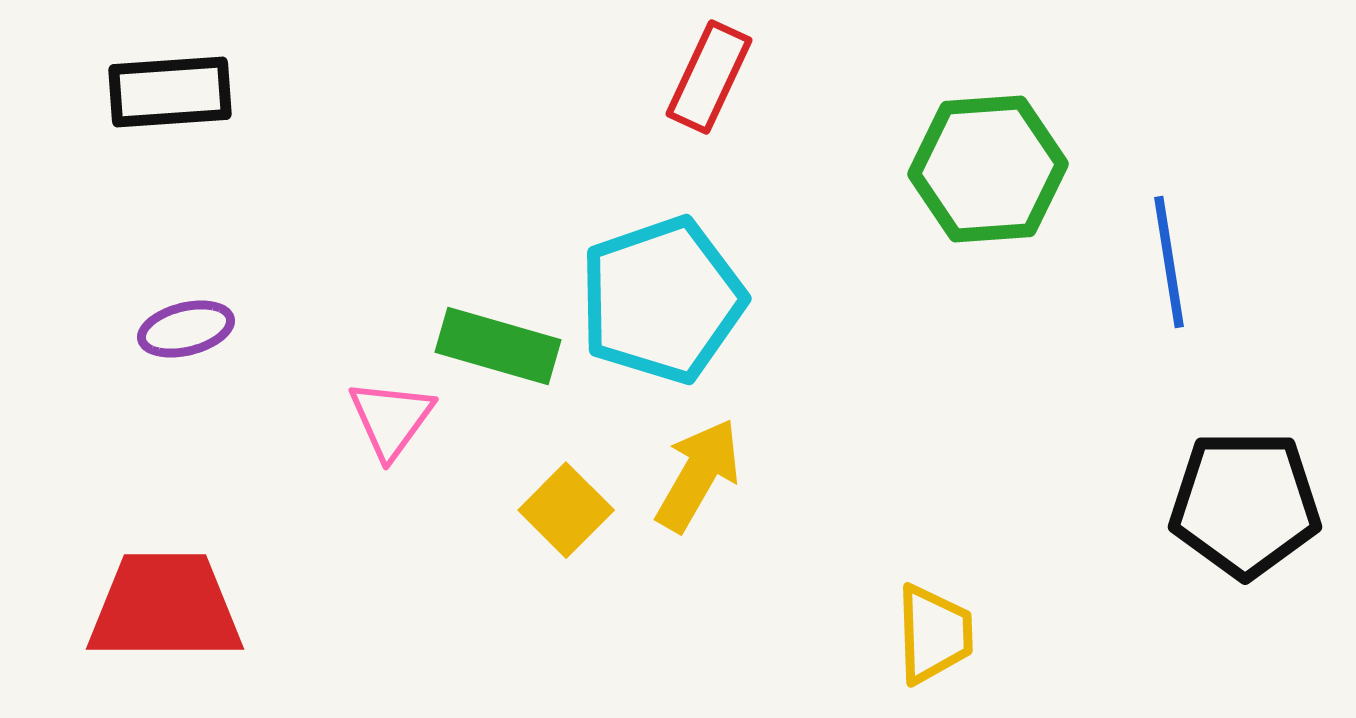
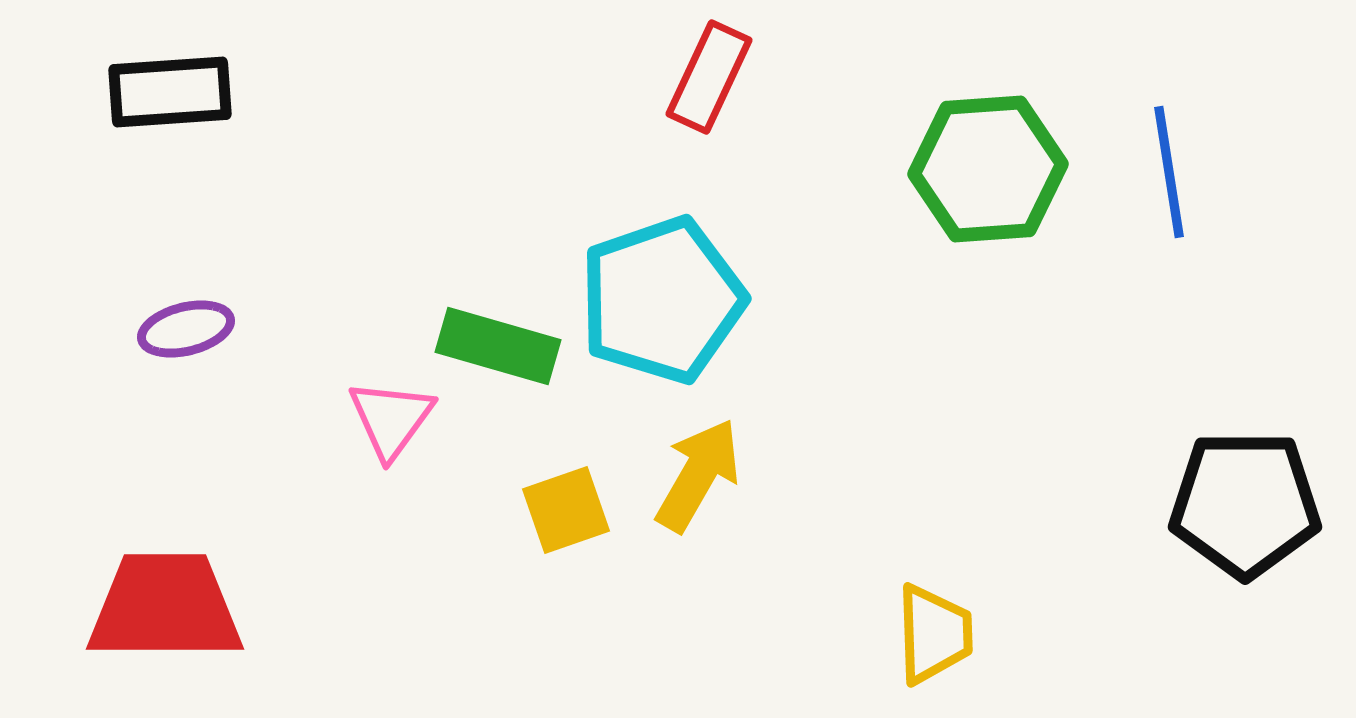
blue line: moved 90 px up
yellow square: rotated 26 degrees clockwise
